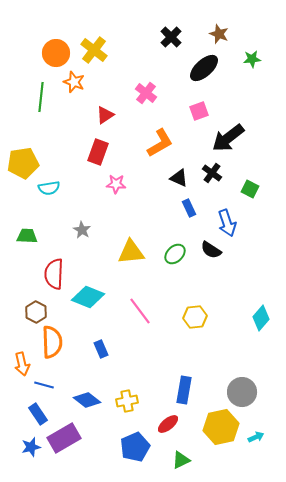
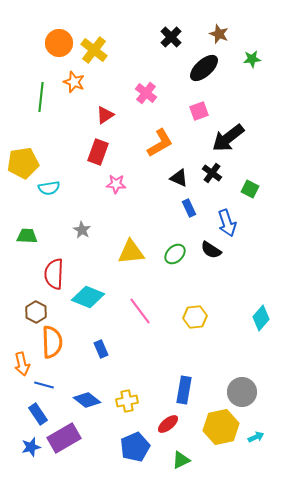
orange circle at (56, 53): moved 3 px right, 10 px up
